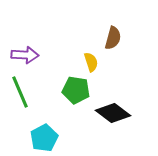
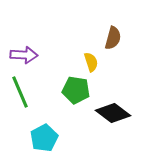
purple arrow: moved 1 px left
